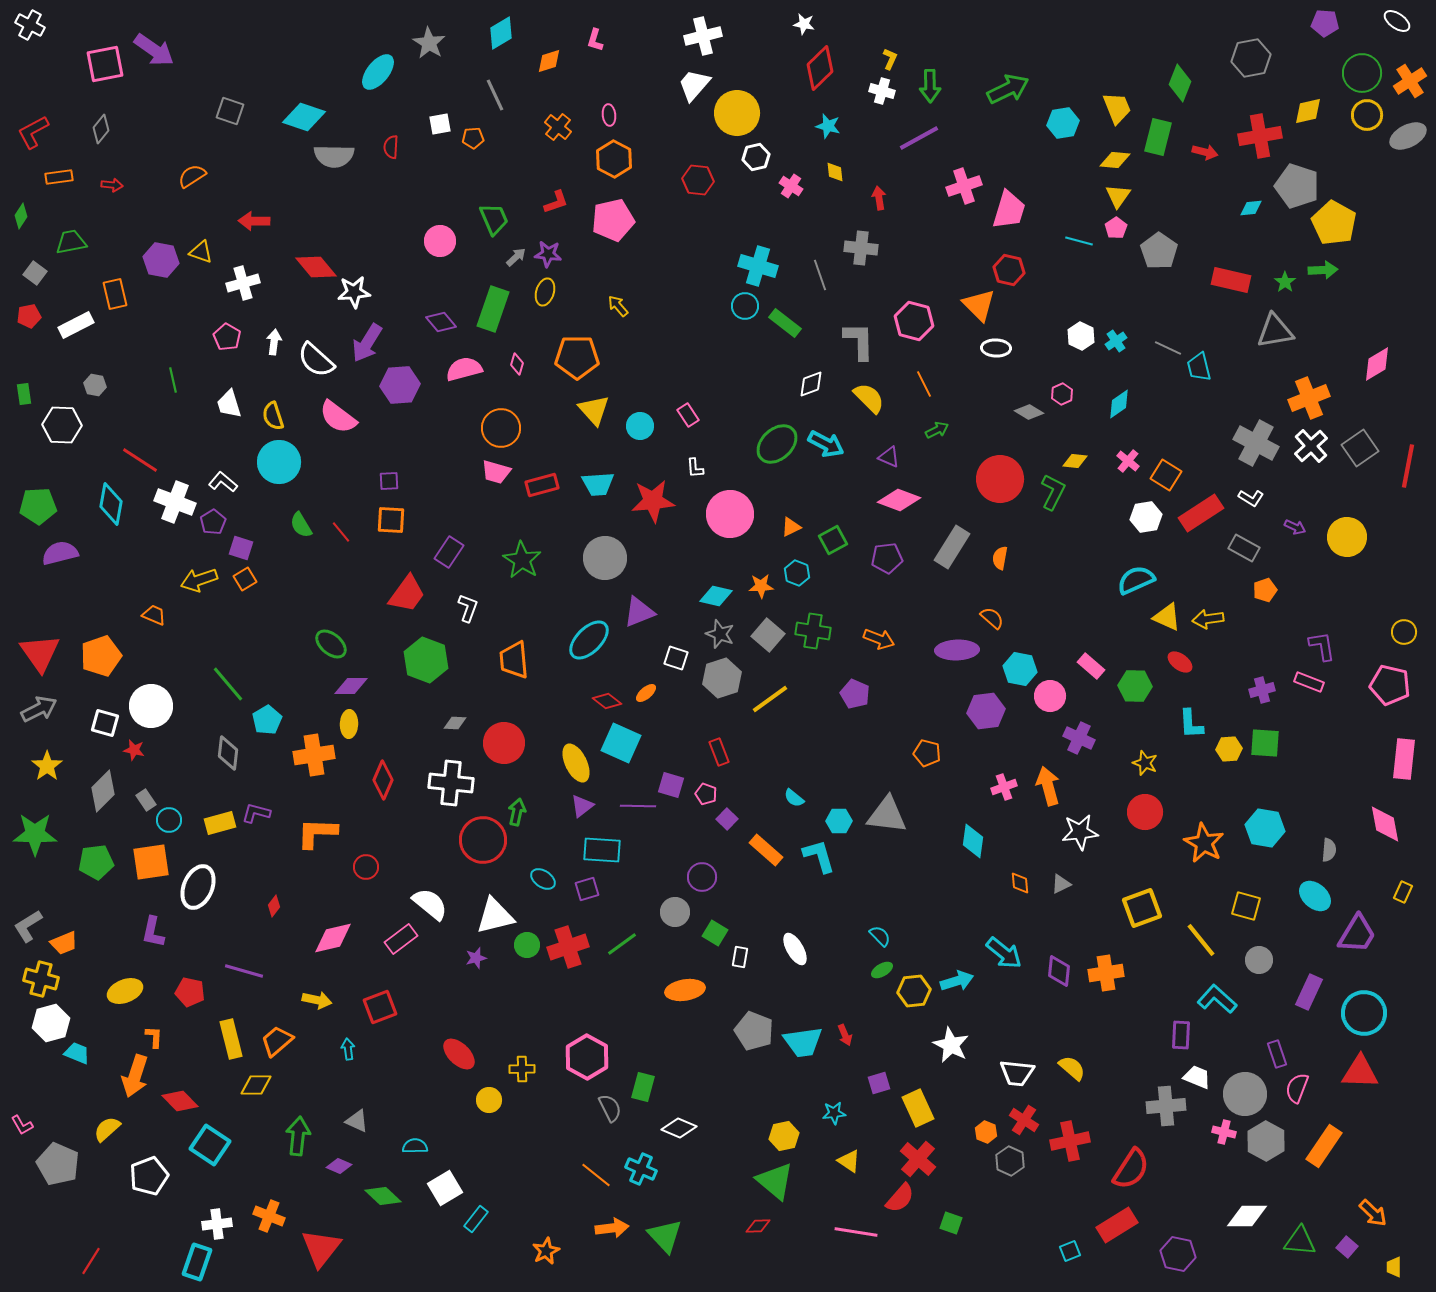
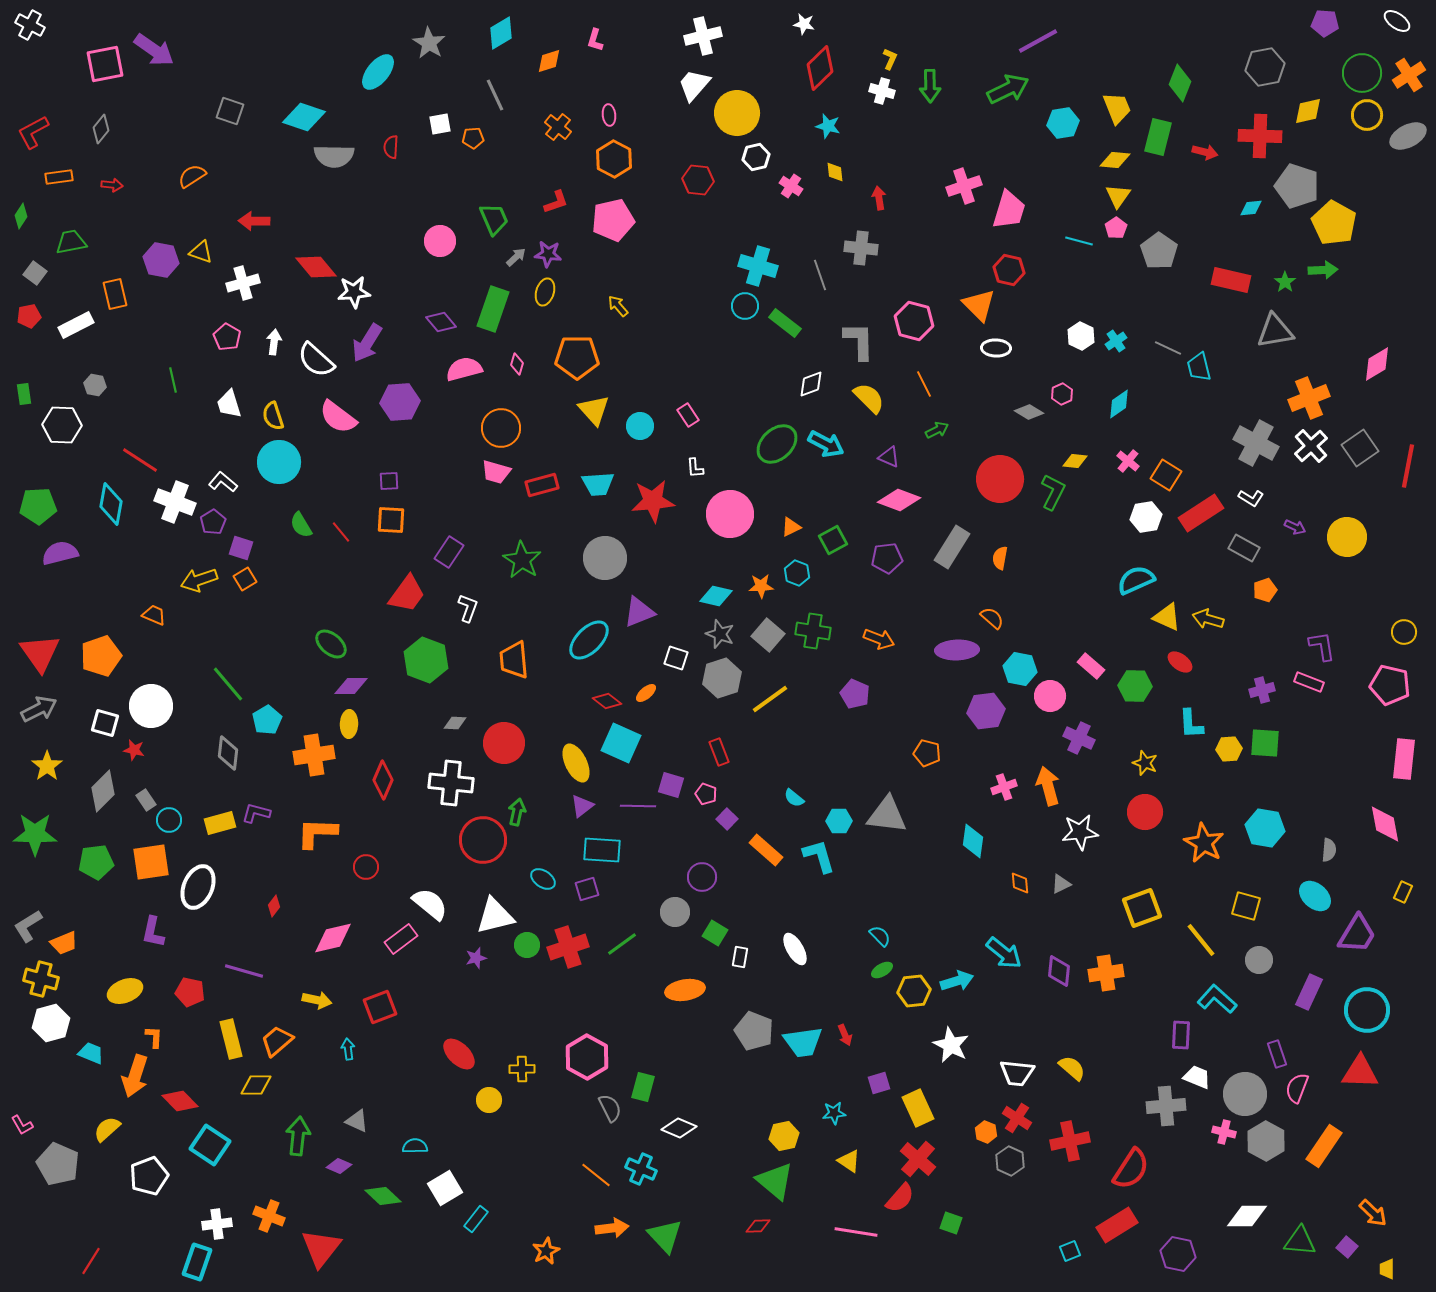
gray hexagon at (1251, 58): moved 14 px right, 9 px down
orange cross at (1410, 81): moved 1 px left, 6 px up
red cross at (1260, 136): rotated 12 degrees clockwise
purple line at (919, 138): moved 119 px right, 97 px up
purple hexagon at (400, 385): moved 17 px down
yellow arrow at (1208, 619): rotated 24 degrees clockwise
cyan circle at (1364, 1013): moved 3 px right, 3 px up
cyan trapezoid at (77, 1053): moved 14 px right
red cross at (1024, 1120): moved 7 px left, 2 px up
yellow trapezoid at (1394, 1267): moved 7 px left, 2 px down
